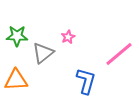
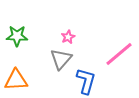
gray triangle: moved 18 px right, 6 px down; rotated 10 degrees counterclockwise
